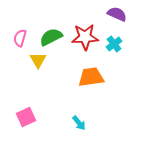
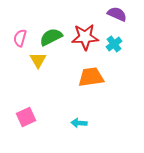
cyan arrow: rotated 133 degrees clockwise
